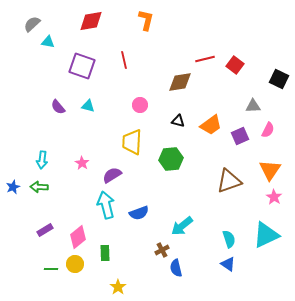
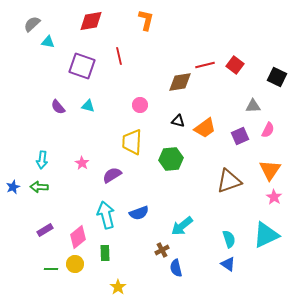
red line at (205, 59): moved 6 px down
red line at (124, 60): moved 5 px left, 4 px up
black square at (279, 79): moved 2 px left, 2 px up
orange trapezoid at (211, 125): moved 6 px left, 3 px down
cyan arrow at (106, 205): moved 10 px down
